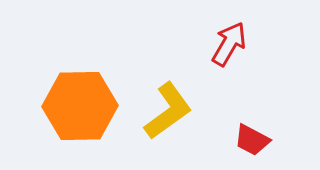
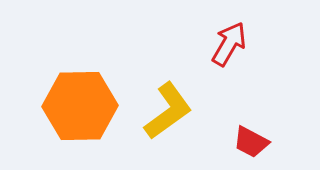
red trapezoid: moved 1 px left, 2 px down
